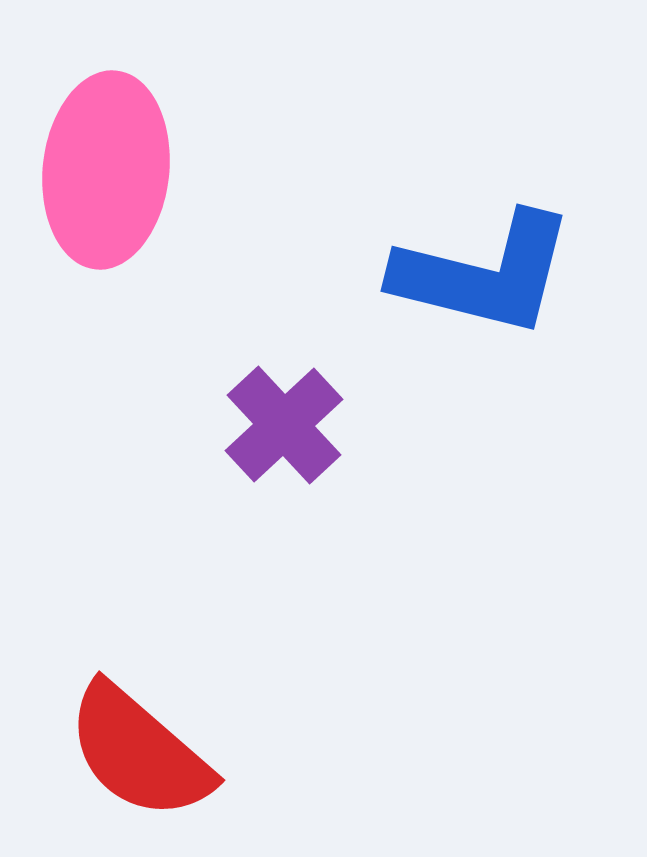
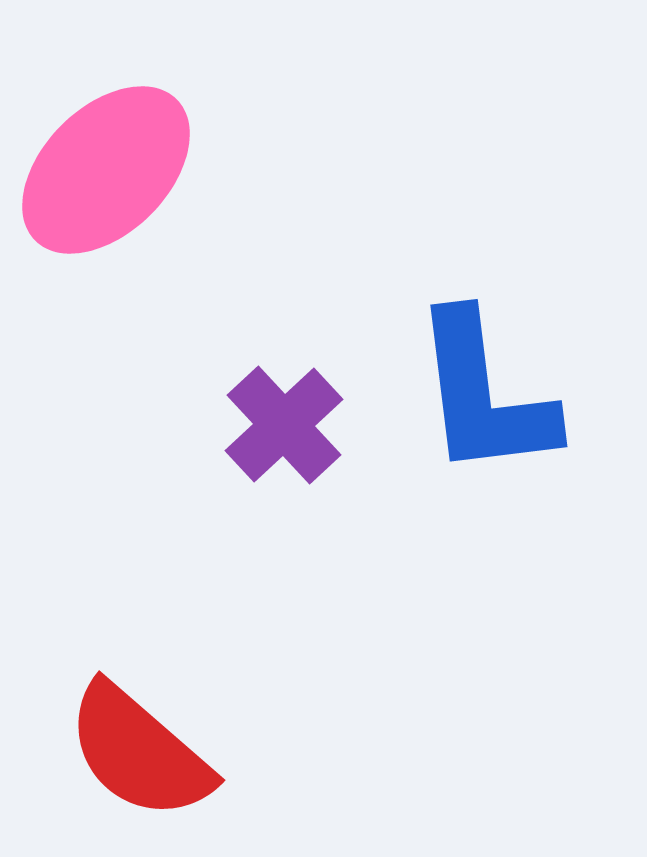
pink ellipse: rotated 39 degrees clockwise
blue L-shape: moved 121 px down; rotated 69 degrees clockwise
